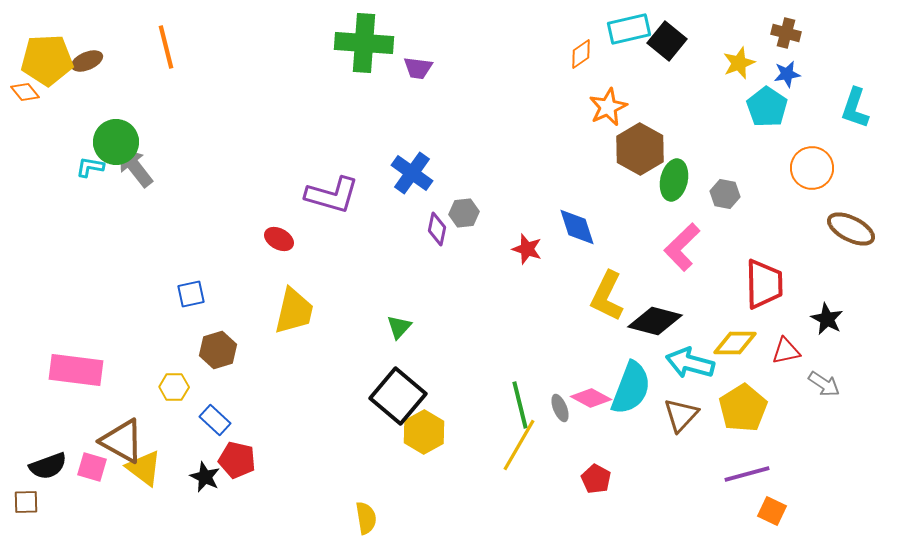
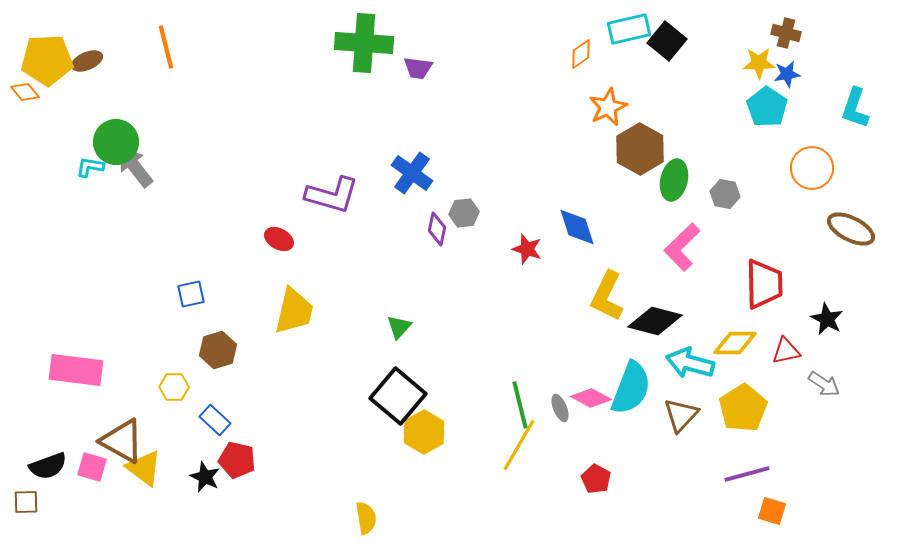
yellow star at (739, 63): moved 20 px right; rotated 20 degrees clockwise
orange square at (772, 511): rotated 8 degrees counterclockwise
